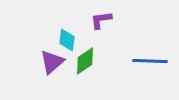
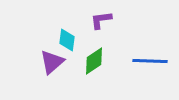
green diamond: moved 9 px right
